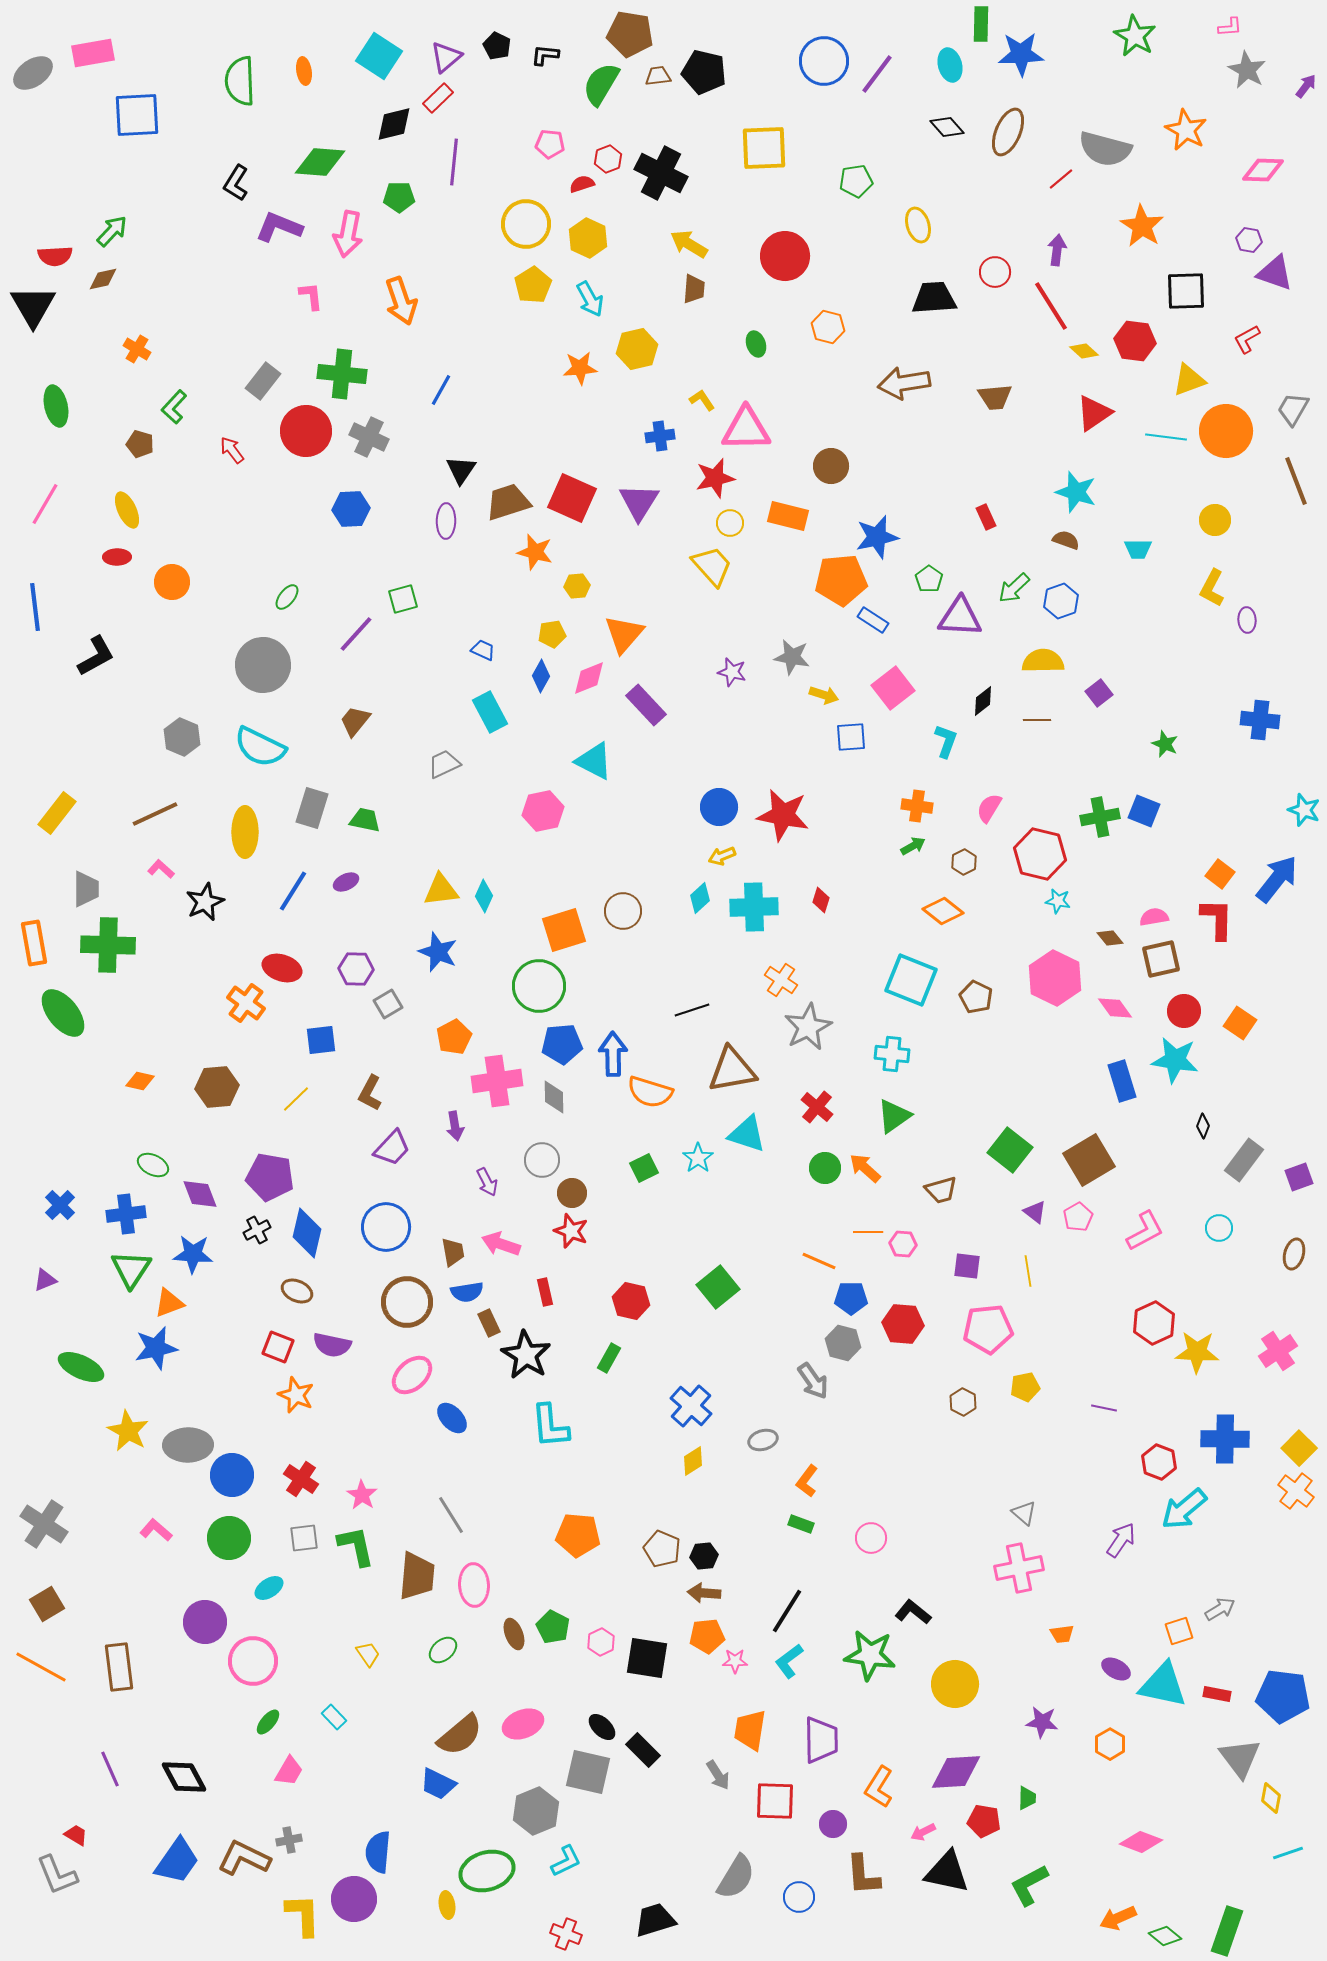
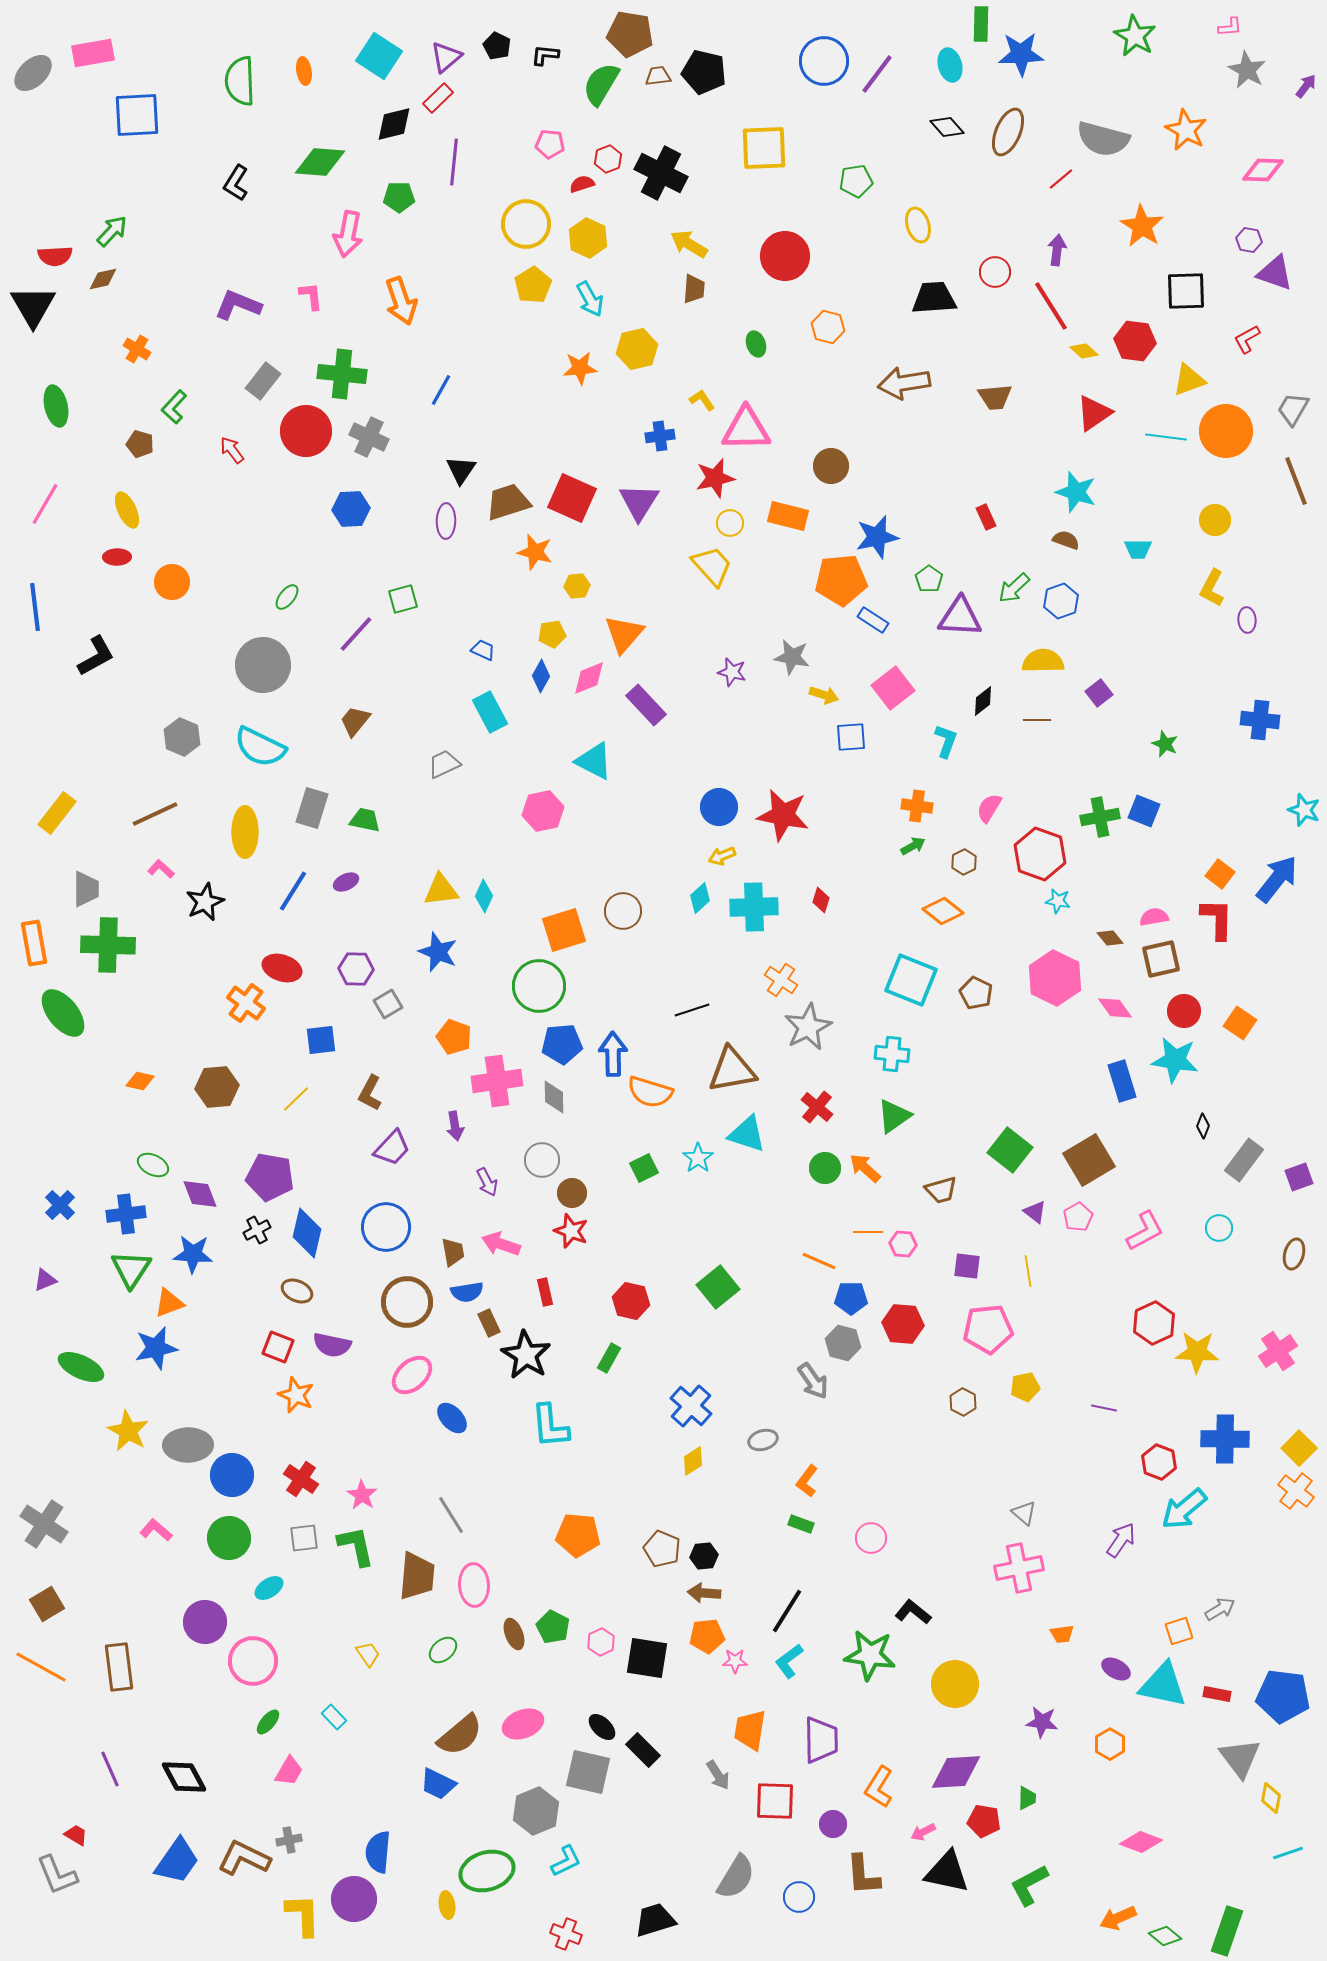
gray ellipse at (33, 73): rotated 9 degrees counterclockwise
gray semicircle at (1105, 149): moved 2 px left, 10 px up
purple L-shape at (279, 227): moved 41 px left, 78 px down
red hexagon at (1040, 854): rotated 6 degrees clockwise
brown pentagon at (976, 997): moved 4 px up
orange pentagon at (454, 1037): rotated 24 degrees counterclockwise
